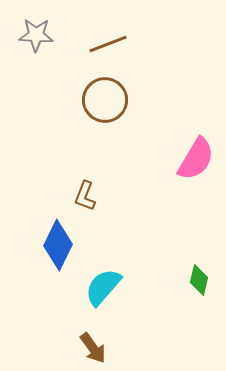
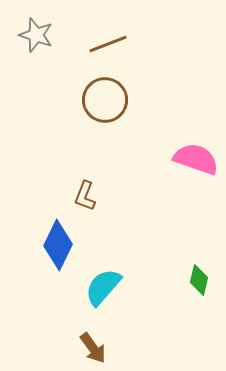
gray star: rotated 16 degrees clockwise
pink semicircle: rotated 102 degrees counterclockwise
